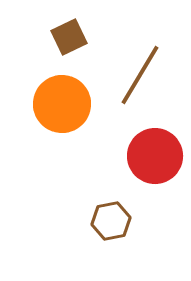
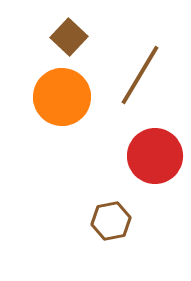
brown square: rotated 21 degrees counterclockwise
orange circle: moved 7 px up
